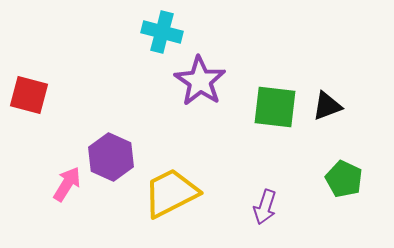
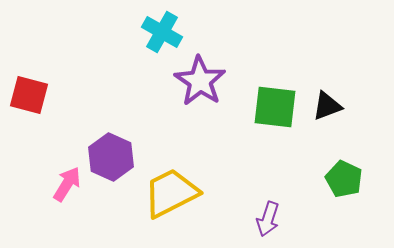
cyan cross: rotated 15 degrees clockwise
purple arrow: moved 3 px right, 12 px down
